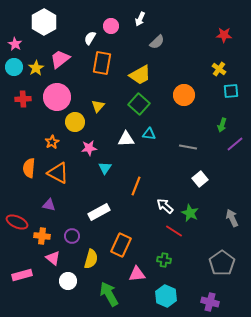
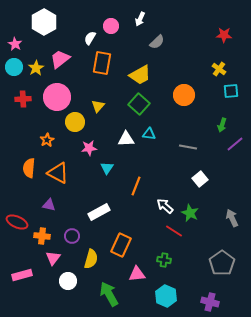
orange star at (52, 142): moved 5 px left, 2 px up
cyan triangle at (105, 168): moved 2 px right
pink triangle at (53, 258): rotated 28 degrees clockwise
